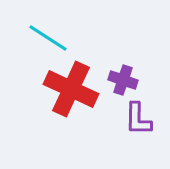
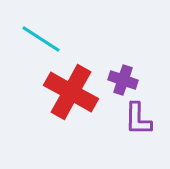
cyan line: moved 7 px left, 1 px down
red cross: moved 3 px down; rotated 4 degrees clockwise
